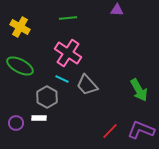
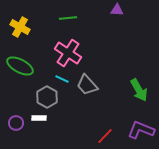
red line: moved 5 px left, 5 px down
